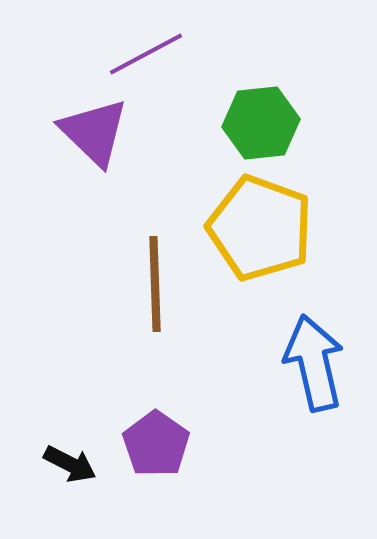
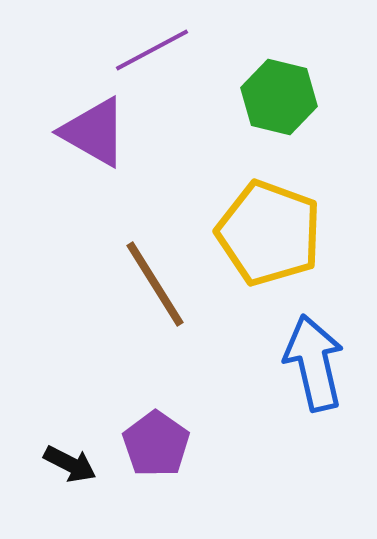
purple line: moved 6 px right, 4 px up
green hexagon: moved 18 px right, 26 px up; rotated 20 degrees clockwise
purple triangle: rotated 14 degrees counterclockwise
yellow pentagon: moved 9 px right, 5 px down
brown line: rotated 30 degrees counterclockwise
